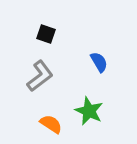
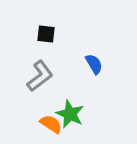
black square: rotated 12 degrees counterclockwise
blue semicircle: moved 5 px left, 2 px down
green star: moved 19 px left, 3 px down
